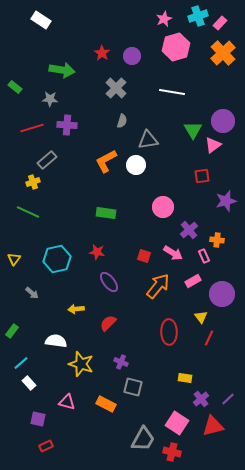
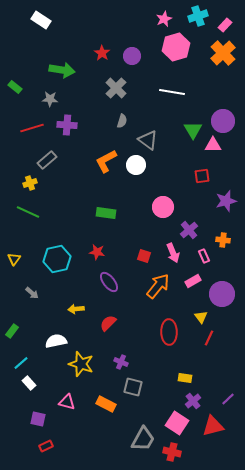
pink rectangle at (220, 23): moved 5 px right, 2 px down
gray triangle at (148, 140): rotated 45 degrees clockwise
pink triangle at (213, 145): rotated 36 degrees clockwise
yellow cross at (33, 182): moved 3 px left, 1 px down
orange cross at (217, 240): moved 6 px right
pink arrow at (173, 253): rotated 36 degrees clockwise
white semicircle at (56, 341): rotated 20 degrees counterclockwise
purple cross at (201, 399): moved 8 px left, 2 px down
